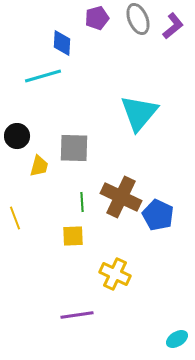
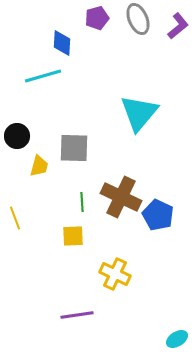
purple L-shape: moved 5 px right
